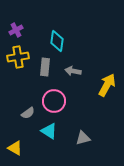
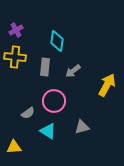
yellow cross: moved 3 px left; rotated 15 degrees clockwise
gray arrow: rotated 49 degrees counterclockwise
cyan triangle: moved 1 px left
gray triangle: moved 1 px left, 11 px up
yellow triangle: moved 1 px left, 1 px up; rotated 35 degrees counterclockwise
